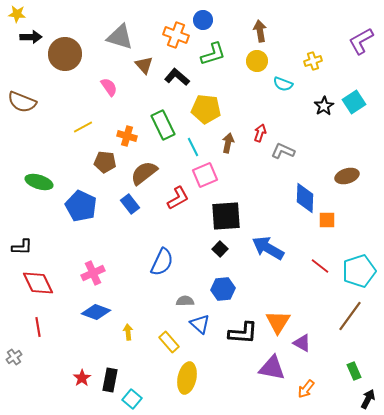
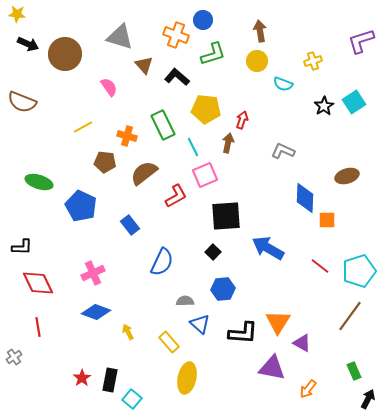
black arrow at (31, 37): moved 3 px left, 7 px down; rotated 25 degrees clockwise
purple L-shape at (361, 41): rotated 12 degrees clockwise
red arrow at (260, 133): moved 18 px left, 13 px up
red L-shape at (178, 198): moved 2 px left, 2 px up
blue rectangle at (130, 204): moved 21 px down
black square at (220, 249): moved 7 px left, 3 px down
yellow arrow at (128, 332): rotated 21 degrees counterclockwise
orange arrow at (306, 389): moved 2 px right
